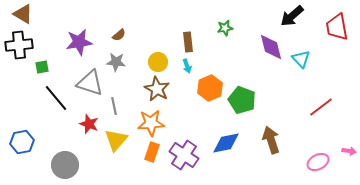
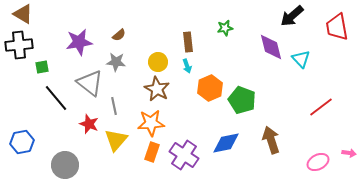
gray triangle: rotated 20 degrees clockwise
pink arrow: moved 2 px down
